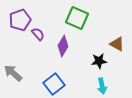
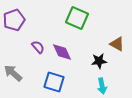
purple pentagon: moved 6 px left
purple semicircle: moved 13 px down
purple diamond: moved 1 px left, 6 px down; rotated 55 degrees counterclockwise
blue square: moved 2 px up; rotated 35 degrees counterclockwise
